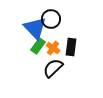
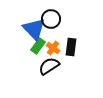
blue triangle: moved 1 px left, 1 px down
black semicircle: moved 4 px left, 2 px up; rotated 10 degrees clockwise
